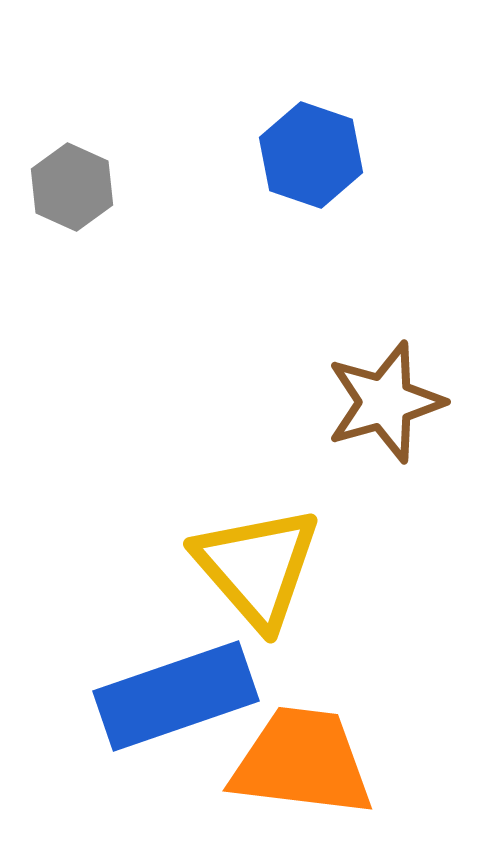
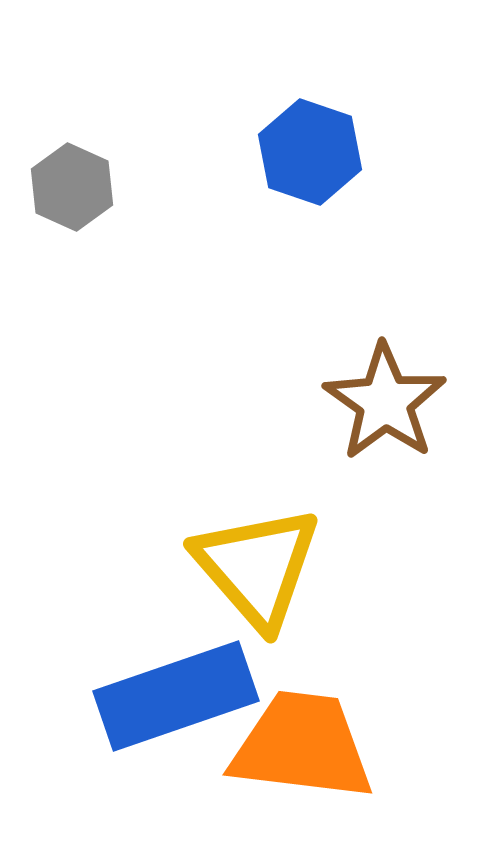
blue hexagon: moved 1 px left, 3 px up
brown star: rotated 21 degrees counterclockwise
orange trapezoid: moved 16 px up
